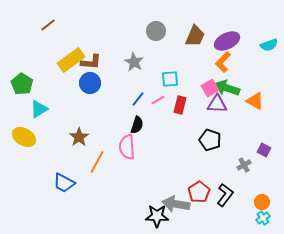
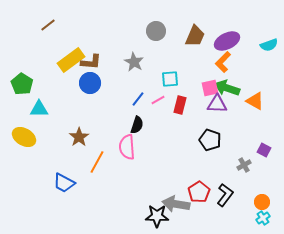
pink square: rotated 18 degrees clockwise
cyan triangle: rotated 30 degrees clockwise
